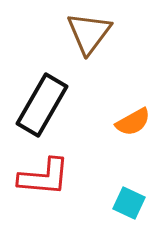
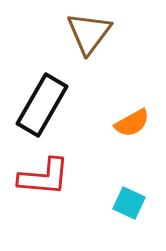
orange semicircle: moved 1 px left, 1 px down
